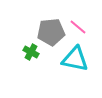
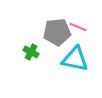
pink line: rotated 18 degrees counterclockwise
gray pentagon: moved 6 px right
